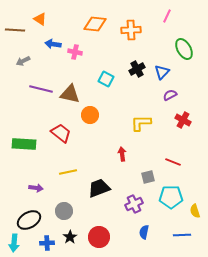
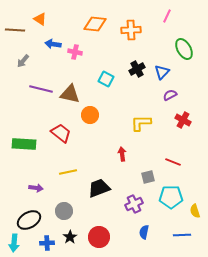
gray arrow: rotated 24 degrees counterclockwise
